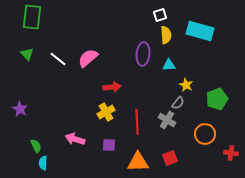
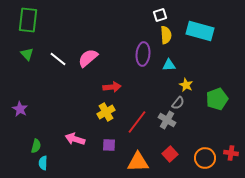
green rectangle: moved 4 px left, 3 px down
red line: rotated 40 degrees clockwise
orange circle: moved 24 px down
green semicircle: rotated 40 degrees clockwise
red square: moved 4 px up; rotated 21 degrees counterclockwise
